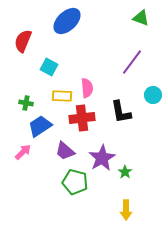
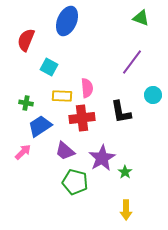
blue ellipse: rotated 24 degrees counterclockwise
red semicircle: moved 3 px right, 1 px up
